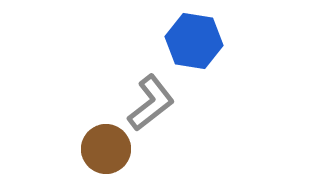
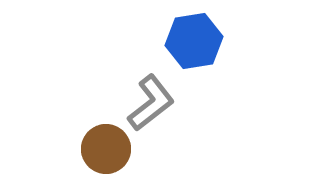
blue hexagon: rotated 18 degrees counterclockwise
